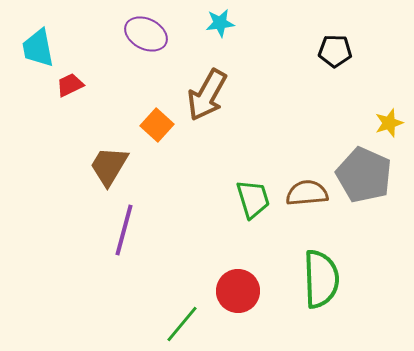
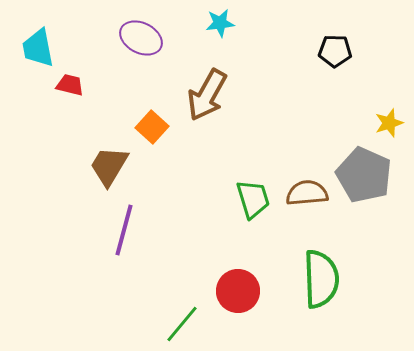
purple ellipse: moved 5 px left, 4 px down
red trapezoid: rotated 40 degrees clockwise
orange square: moved 5 px left, 2 px down
